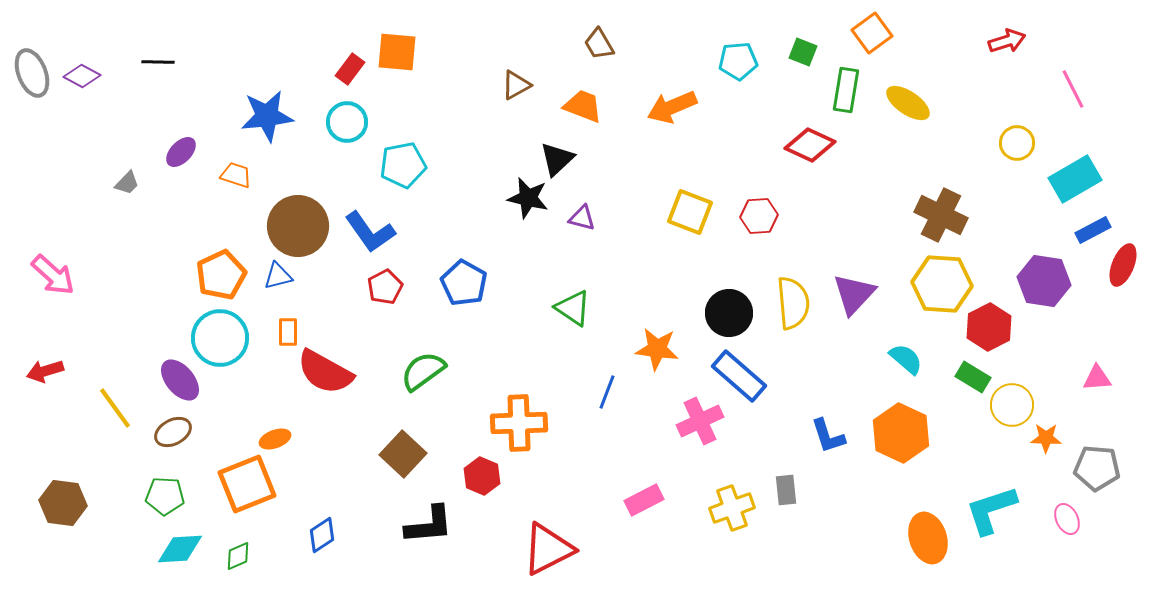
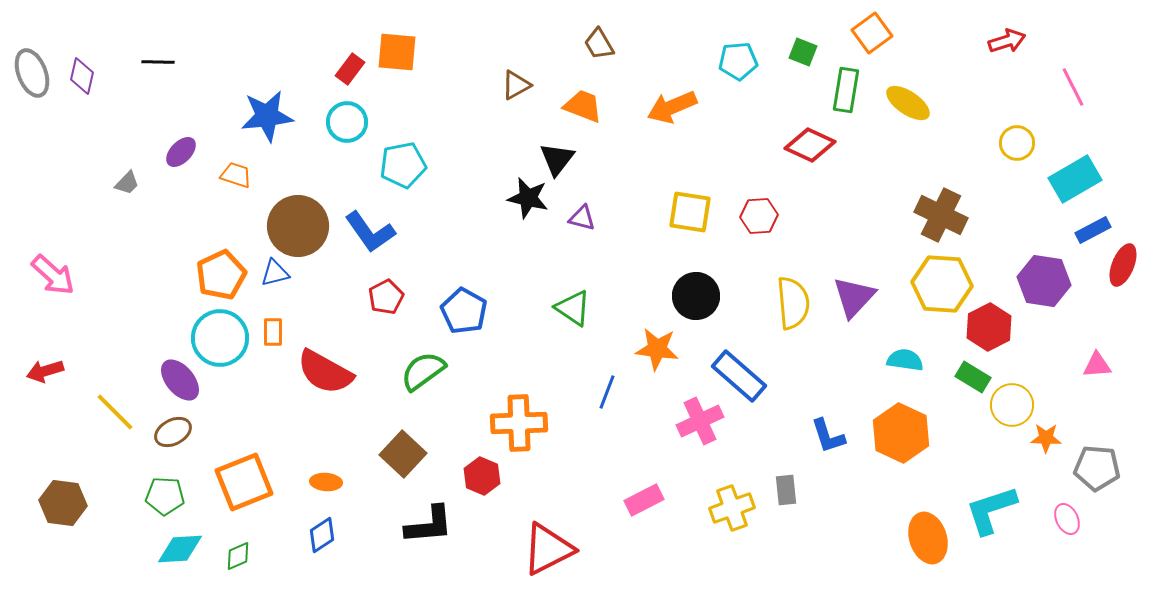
purple diamond at (82, 76): rotated 75 degrees clockwise
pink line at (1073, 89): moved 2 px up
black triangle at (557, 159): rotated 9 degrees counterclockwise
yellow square at (690, 212): rotated 12 degrees counterclockwise
blue triangle at (278, 276): moved 3 px left, 3 px up
blue pentagon at (464, 283): moved 28 px down
red pentagon at (385, 287): moved 1 px right, 10 px down
purple triangle at (854, 294): moved 3 px down
black circle at (729, 313): moved 33 px left, 17 px up
orange rectangle at (288, 332): moved 15 px left
cyan semicircle at (906, 359): moved 1 px left, 1 px down; rotated 33 degrees counterclockwise
pink triangle at (1097, 378): moved 13 px up
yellow line at (115, 408): moved 4 px down; rotated 9 degrees counterclockwise
orange ellipse at (275, 439): moved 51 px right, 43 px down; rotated 24 degrees clockwise
orange square at (247, 484): moved 3 px left, 2 px up
